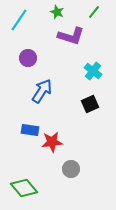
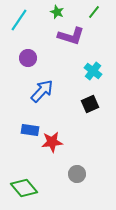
blue arrow: rotated 10 degrees clockwise
gray circle: moved 6 px right, 5 px down
